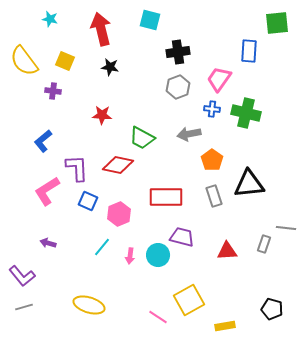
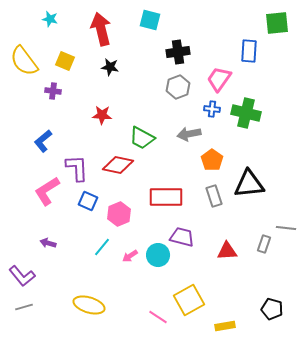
pink arrow at (130, 256): rotated 49 degrees clockwise
